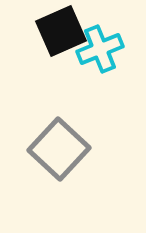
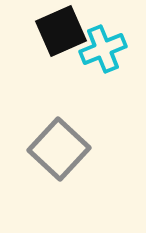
cyan cross: moved 3 px right
